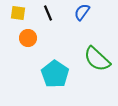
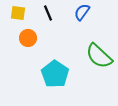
green semicircle: moved 2 px right, 3 px up
